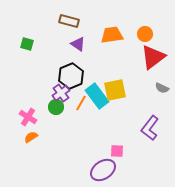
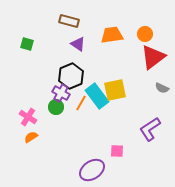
purple cross: rotated 24 degrees counterclockwise
purple L-shape: moved 1 px down; rotated 20 degrees clockwise
purple ellipse: moved 11 px left
